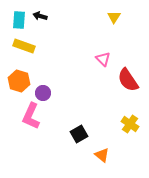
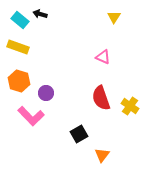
black arrow: moved 2 px up
cyan rectangle: moved 1 px right; rotated 54 degrees counterclockwise
yellow rectangle: moved 6 px left, 1 px down
pink triangle: moved 2 px up; rotated 21 degrees counterclockwise
red semicircle: moved 27 px left, 18 px down; rotated 15 degrees clockwise
purple circle: moved 3 px right
pink L-shape: rotated 68 degrees counterclockwise
yellow cross: moved 18 px up
orange triangle: rotated 28 degrees clockwise
